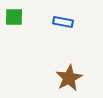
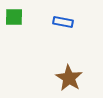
brown star: rotated 12 degrees counterclockwise
